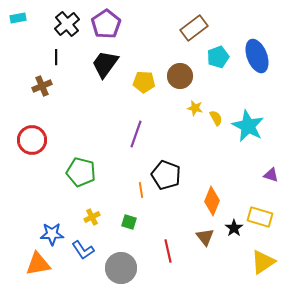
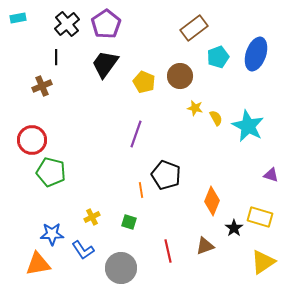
blue ellipse: moved 1 px left, 2 px up; rotated 40 degrees clockwise
yellow pentagon: rotated 20 degrees clockwise
green pentagon: moved 30 px left
brown triangle: moved 9 px down; rotated 48 degrees clockwise
